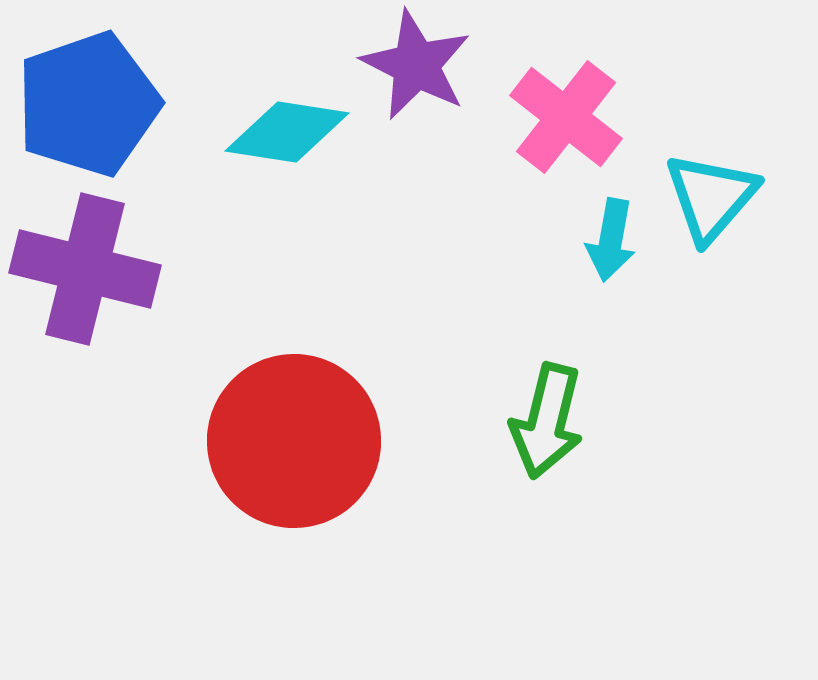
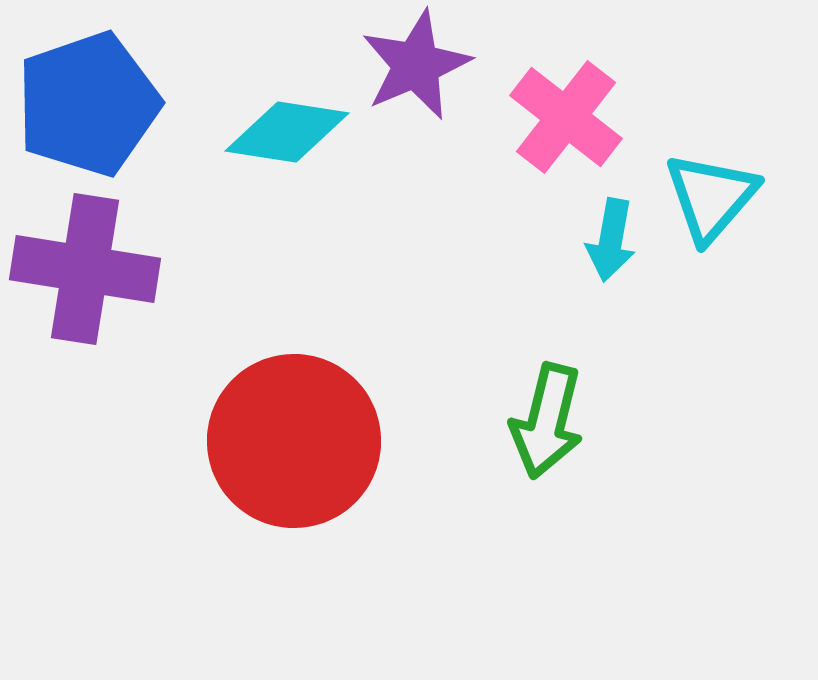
purple star: rotated 22 degrees clockwise
purple cross: rotated 5 degrees counterclockwise
